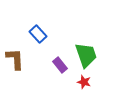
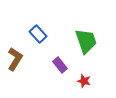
green trapezoid: moved 14 px up
brown L-shape: rotated 35 degrees clockwise
red star: moved 1 px up
